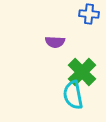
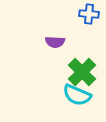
cyan semicircle: moved 4 px right; rotated 56 degrees counterclockwise
